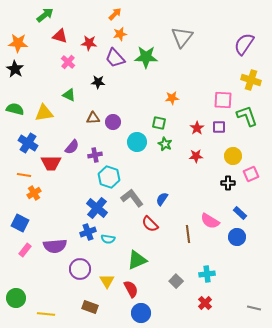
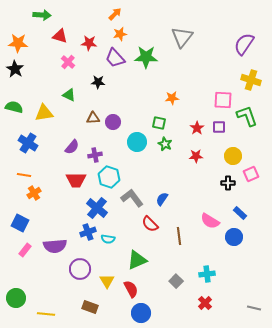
green arrow at (45, 15): moved 3 px left; rotated 42 degrees clockwise
green semicircle at (15, 109): moved 1 px left, 2 px up
red trapezoid at (51, 163): moved 25 px right, 17 px down
brown line at (188, 234): moved 9 px left, 2 px down
blue circle at (237, 237): moved 3 px left
